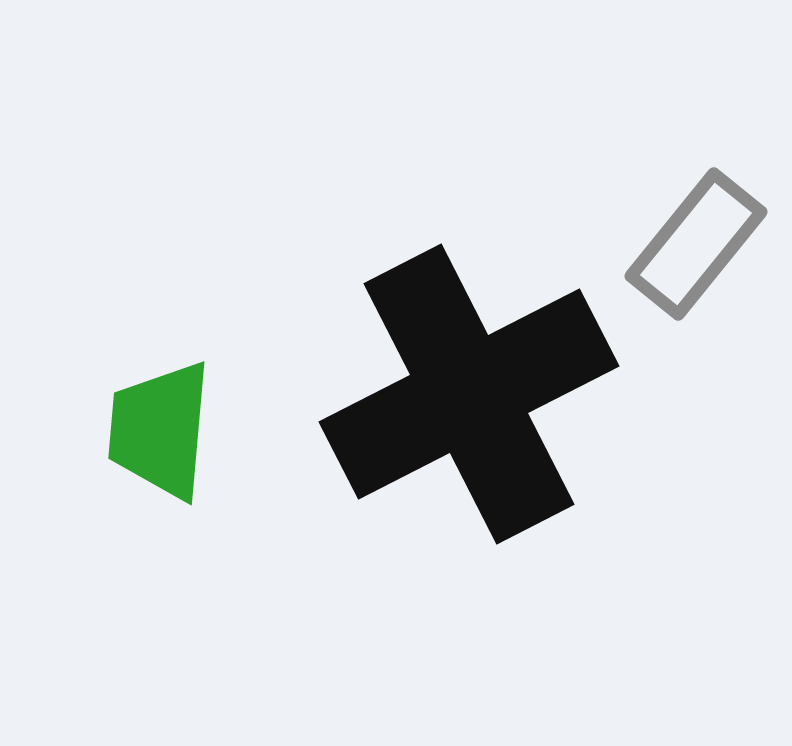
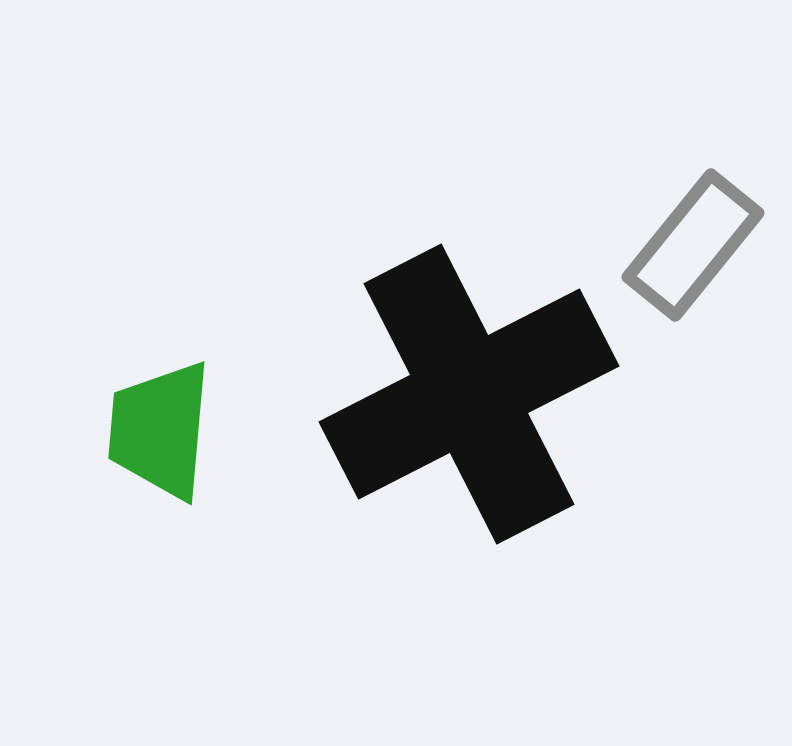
gray rectangle: moved 3 px left, 1 px down
